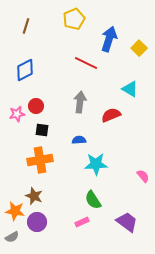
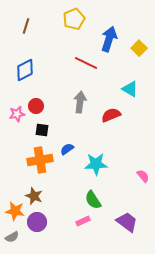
blue semicircle: moved 12 px left, 9 px down; rotated 32 degrees counterclockwise
pink rectangle: moved 1 px right, 1 px up
